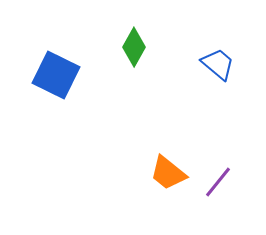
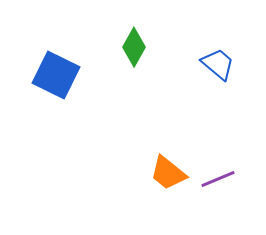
purple line: moved 3 px up; rotated 28 degrees clockwise
